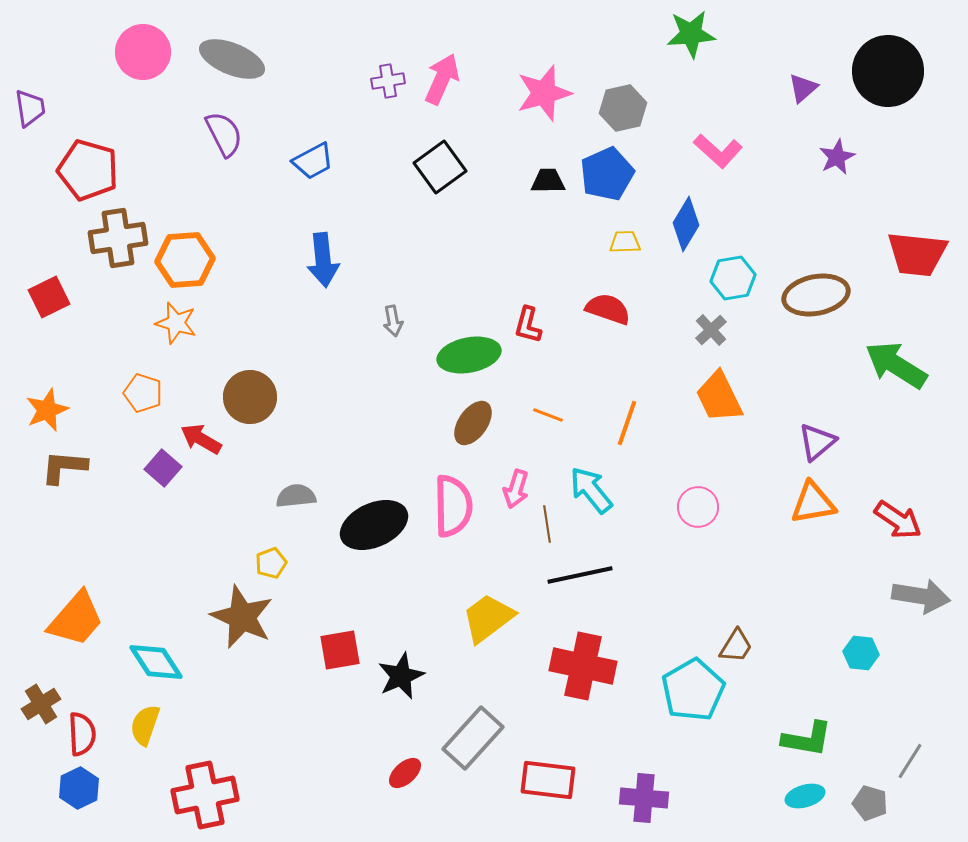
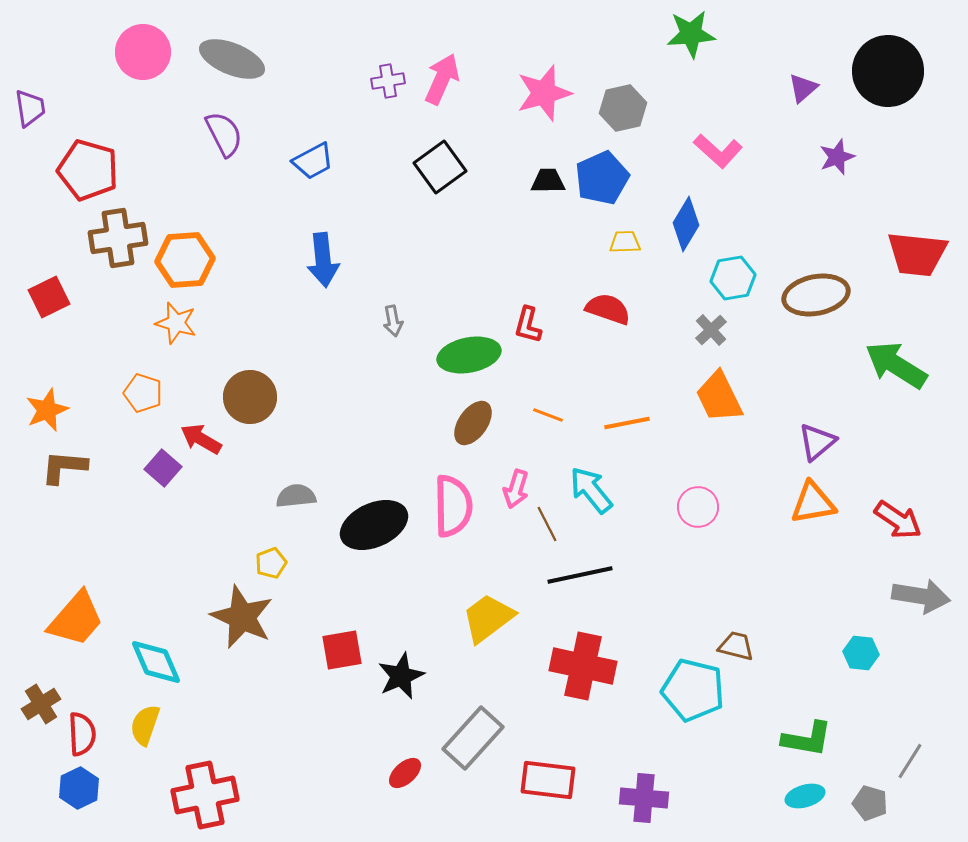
purple star at (837, 157): rotated 6 degrees clockwise
blue pentagon at (607, 174): moved 5 px left, 4 px down
orange line at (627, 423): rotated 60 degrees clockwise
brown line at (547, 524): rotated 18 degrees counterclockwise
brown trapezoid at (736, 646): rotated 108 degrees counterclockwise
red square at (340, 650): moved 2 px right
cyan diamond at (156, 662): rotated 10 degrees clockwise
cyan pentagon at (693, 690): rotated 28 degrees counterclockwise
